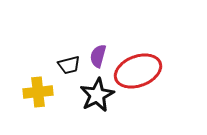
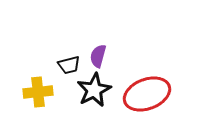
red ellipse: moved 9 px right, 23 px down
black star: moved 3 px left, 5 px up
